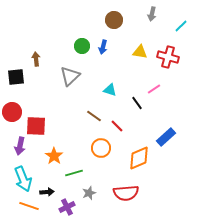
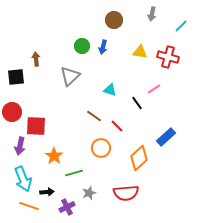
orange diamond: rotated 20 degrees counterclockwise
